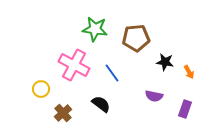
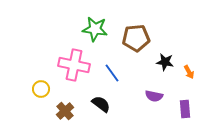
pink cross: rotated 16 degrees counterclockwise
purple rectangle: rotated 24 degrees counterclockwise
brown cross: moved 2 px right, 2 px up
